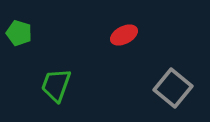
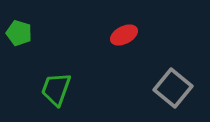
green trapezoid: moved 4 px down
